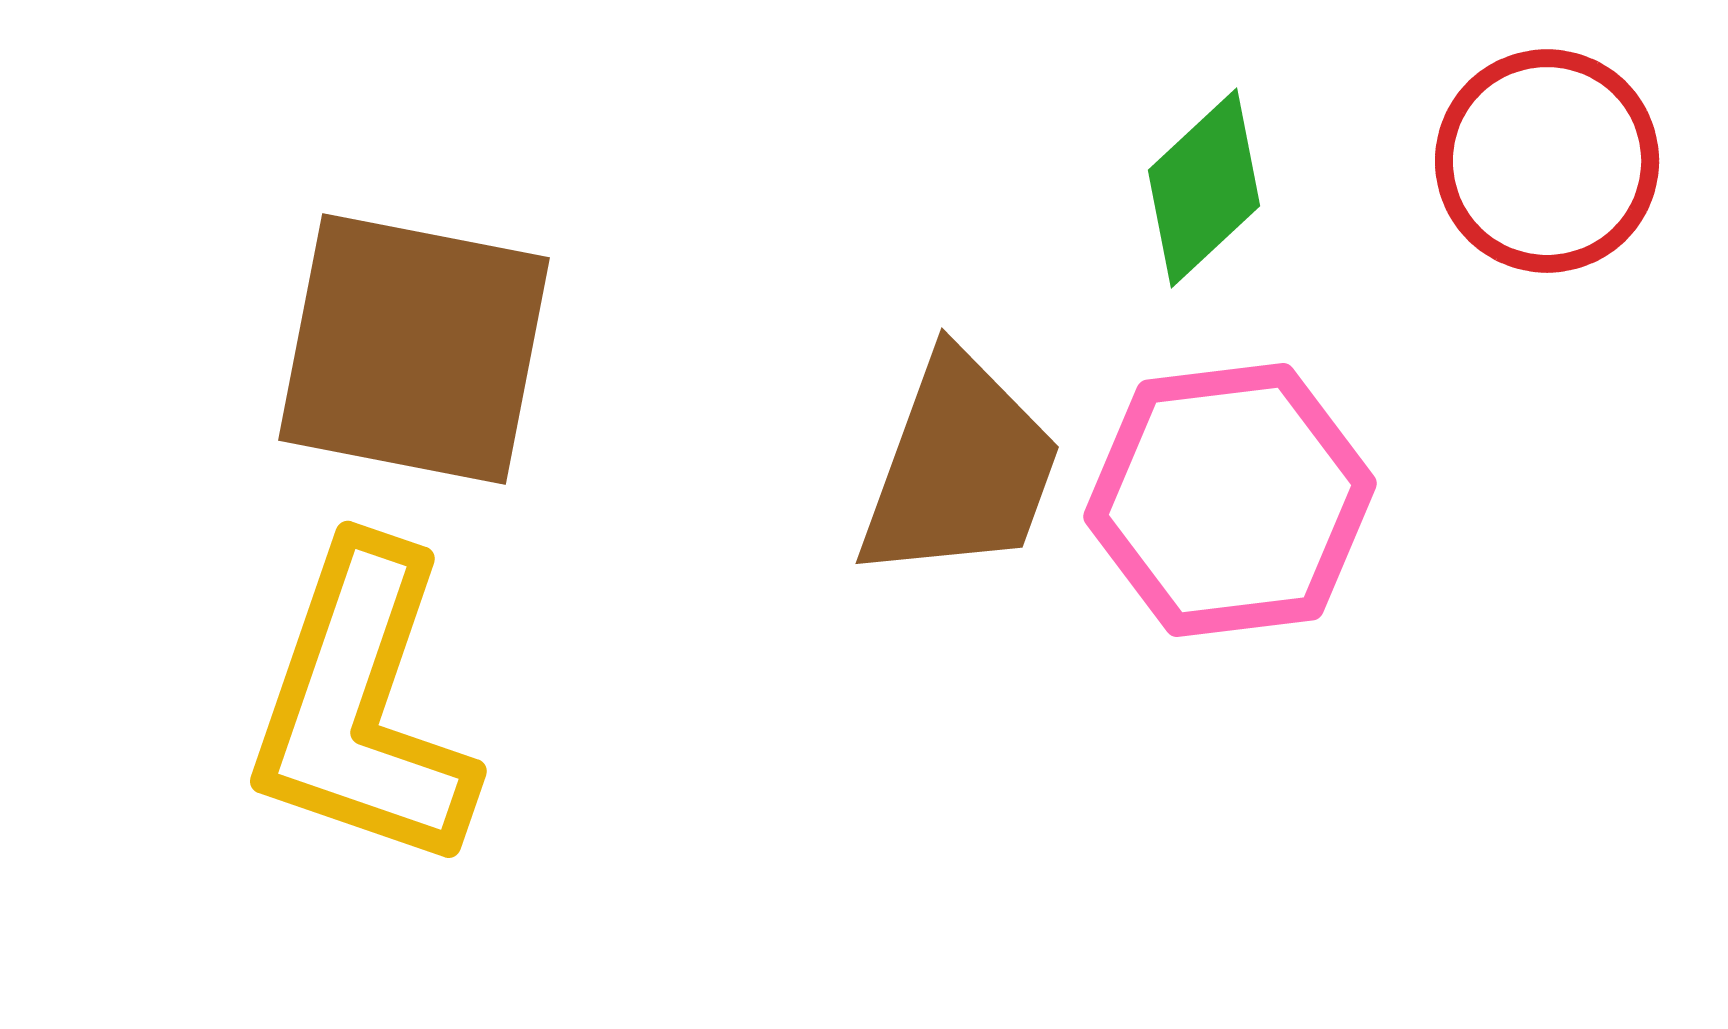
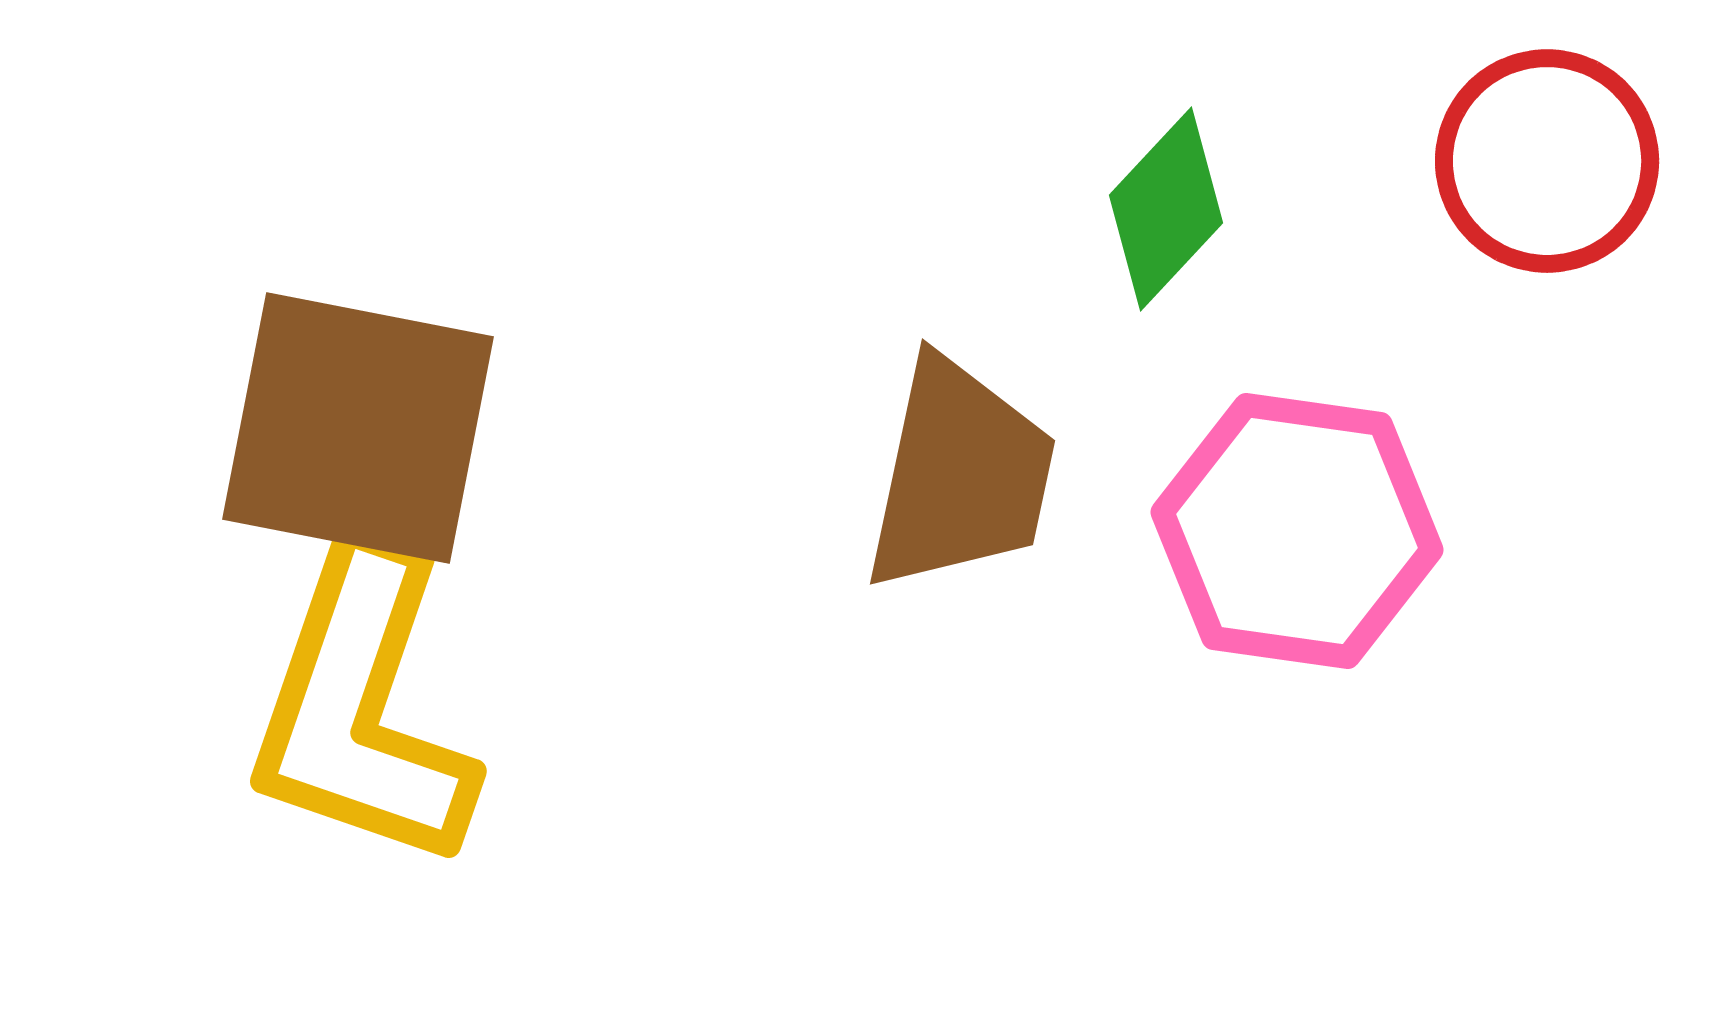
green diamond: moved 38 px left, 21 px down; rotated 4 degrees counterclockwise
brown square: moved 56 px left, 79 px down
brown trapezoid: moved 7 px down; rotated 8 degrees counterclockwise
pink hexagon: moved 67 px right, 31 px down; rotated 15 degrees clockwise
